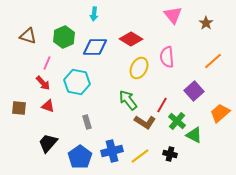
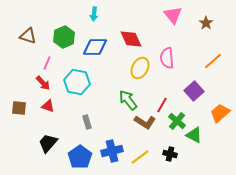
red diamond: rotated 35 degrees clockwise
pink semicircle: moved 1 px down
yellow ellipse: moved 1 px right
yellow line: moved 1 px down
